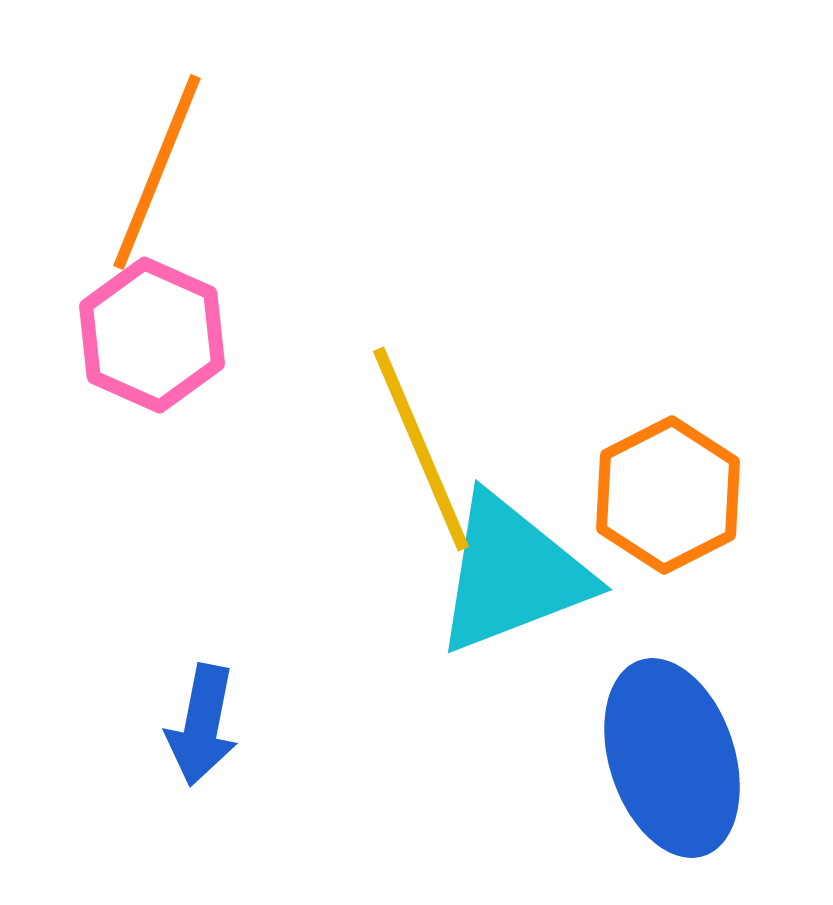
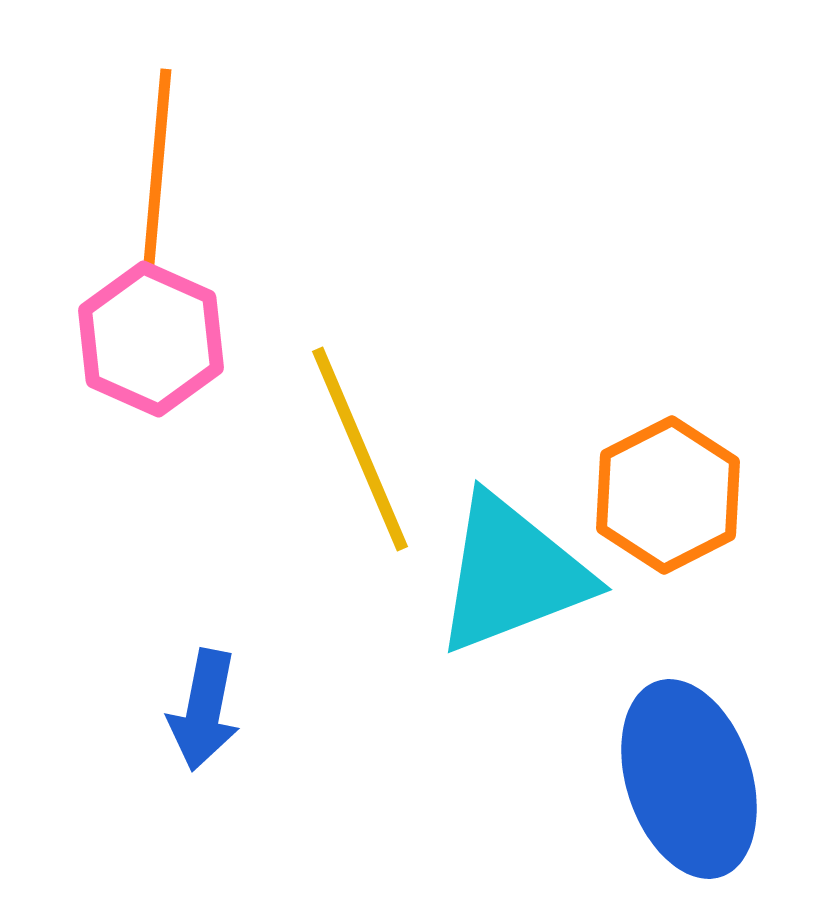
orange line: rotated 17 degrees counterclockwise
pink hexagon: moved 1 px left, 4 px down
yellow line: moved 61 px left
blue arrow: moved 2 px right, 15 px up
blue ellipse: moved 17 px right, 21 px down
